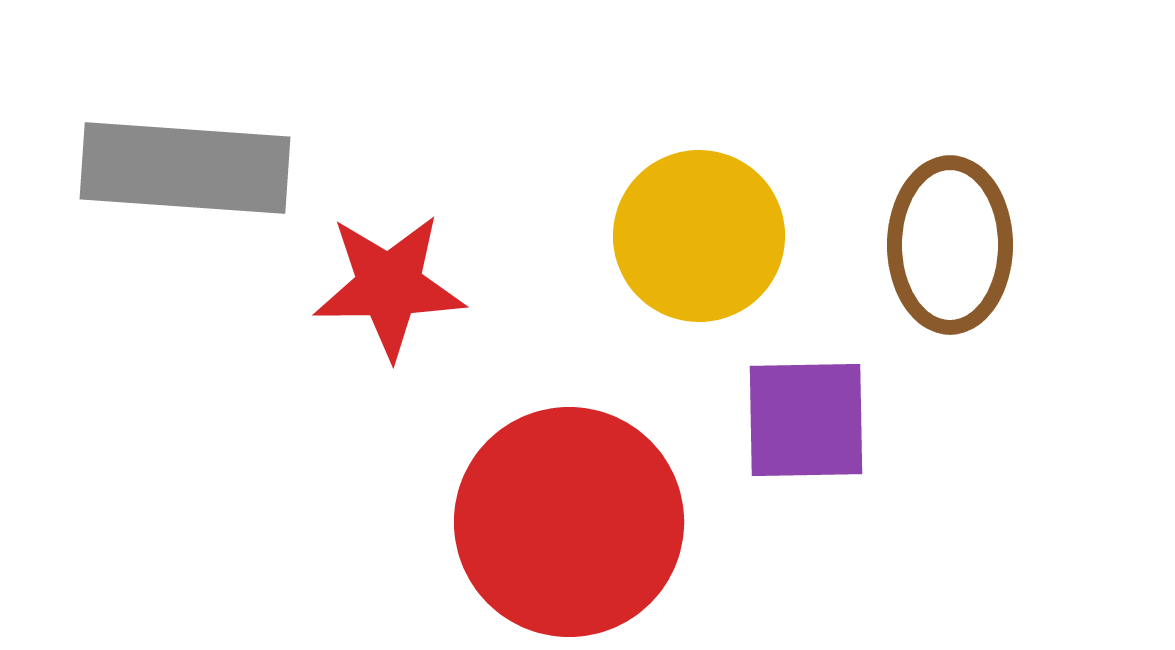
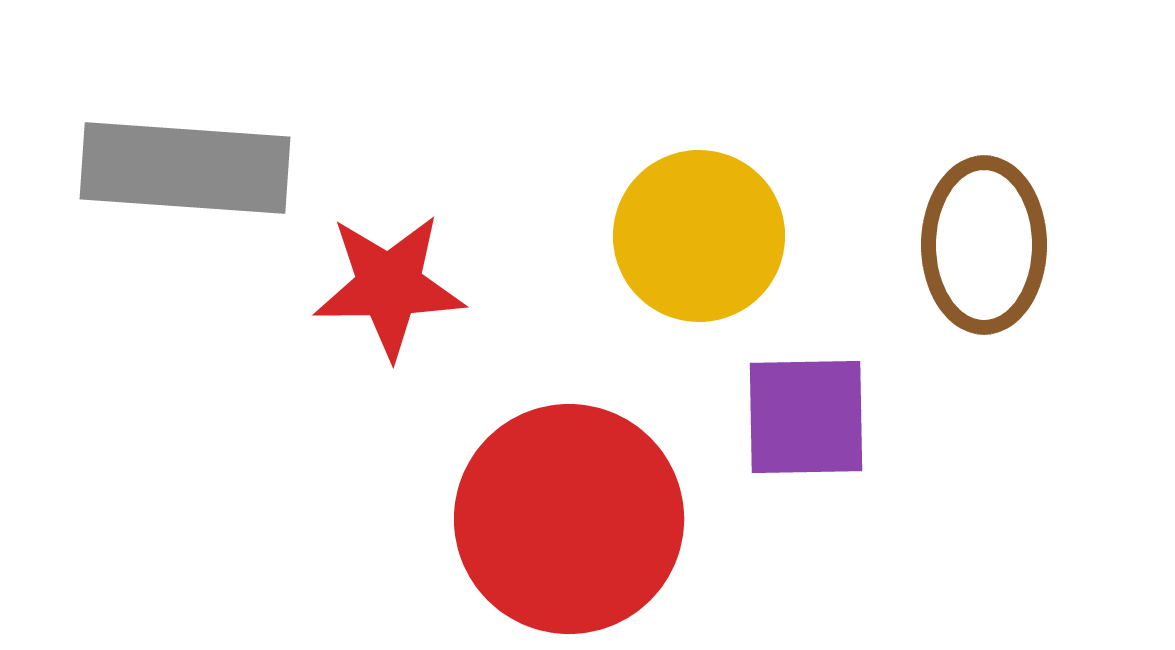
brown ellipse: moved 34 px right
purple square: moved 3 px up
red circle: moved 3 px up
